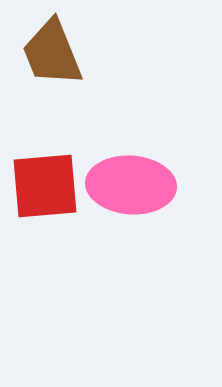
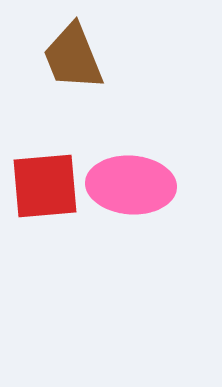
brown trapezoid: moved 21 px right, 4 px down
